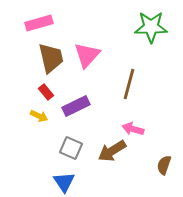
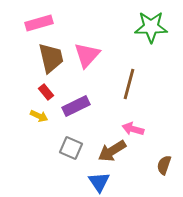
blue triangle: moved 35 px right
